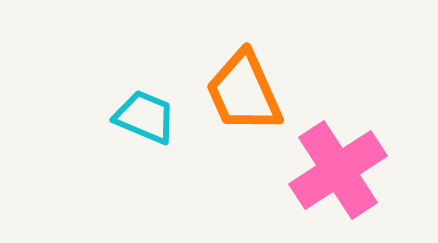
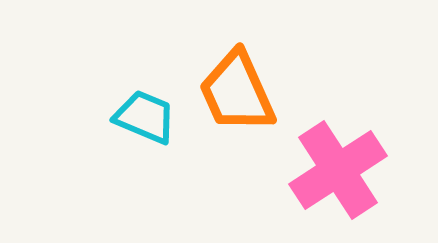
orange trapezoid: moved 7 px left
